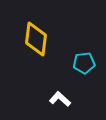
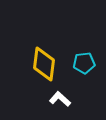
yellow diamond: moved 8 px right, 25 px down
